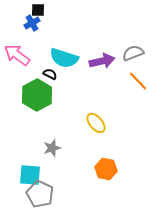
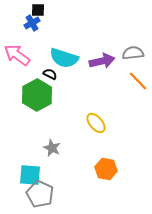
gray semicircle: rotated 15 degrees clockwise
gray star: rotated 30 degrees counterclockwise
